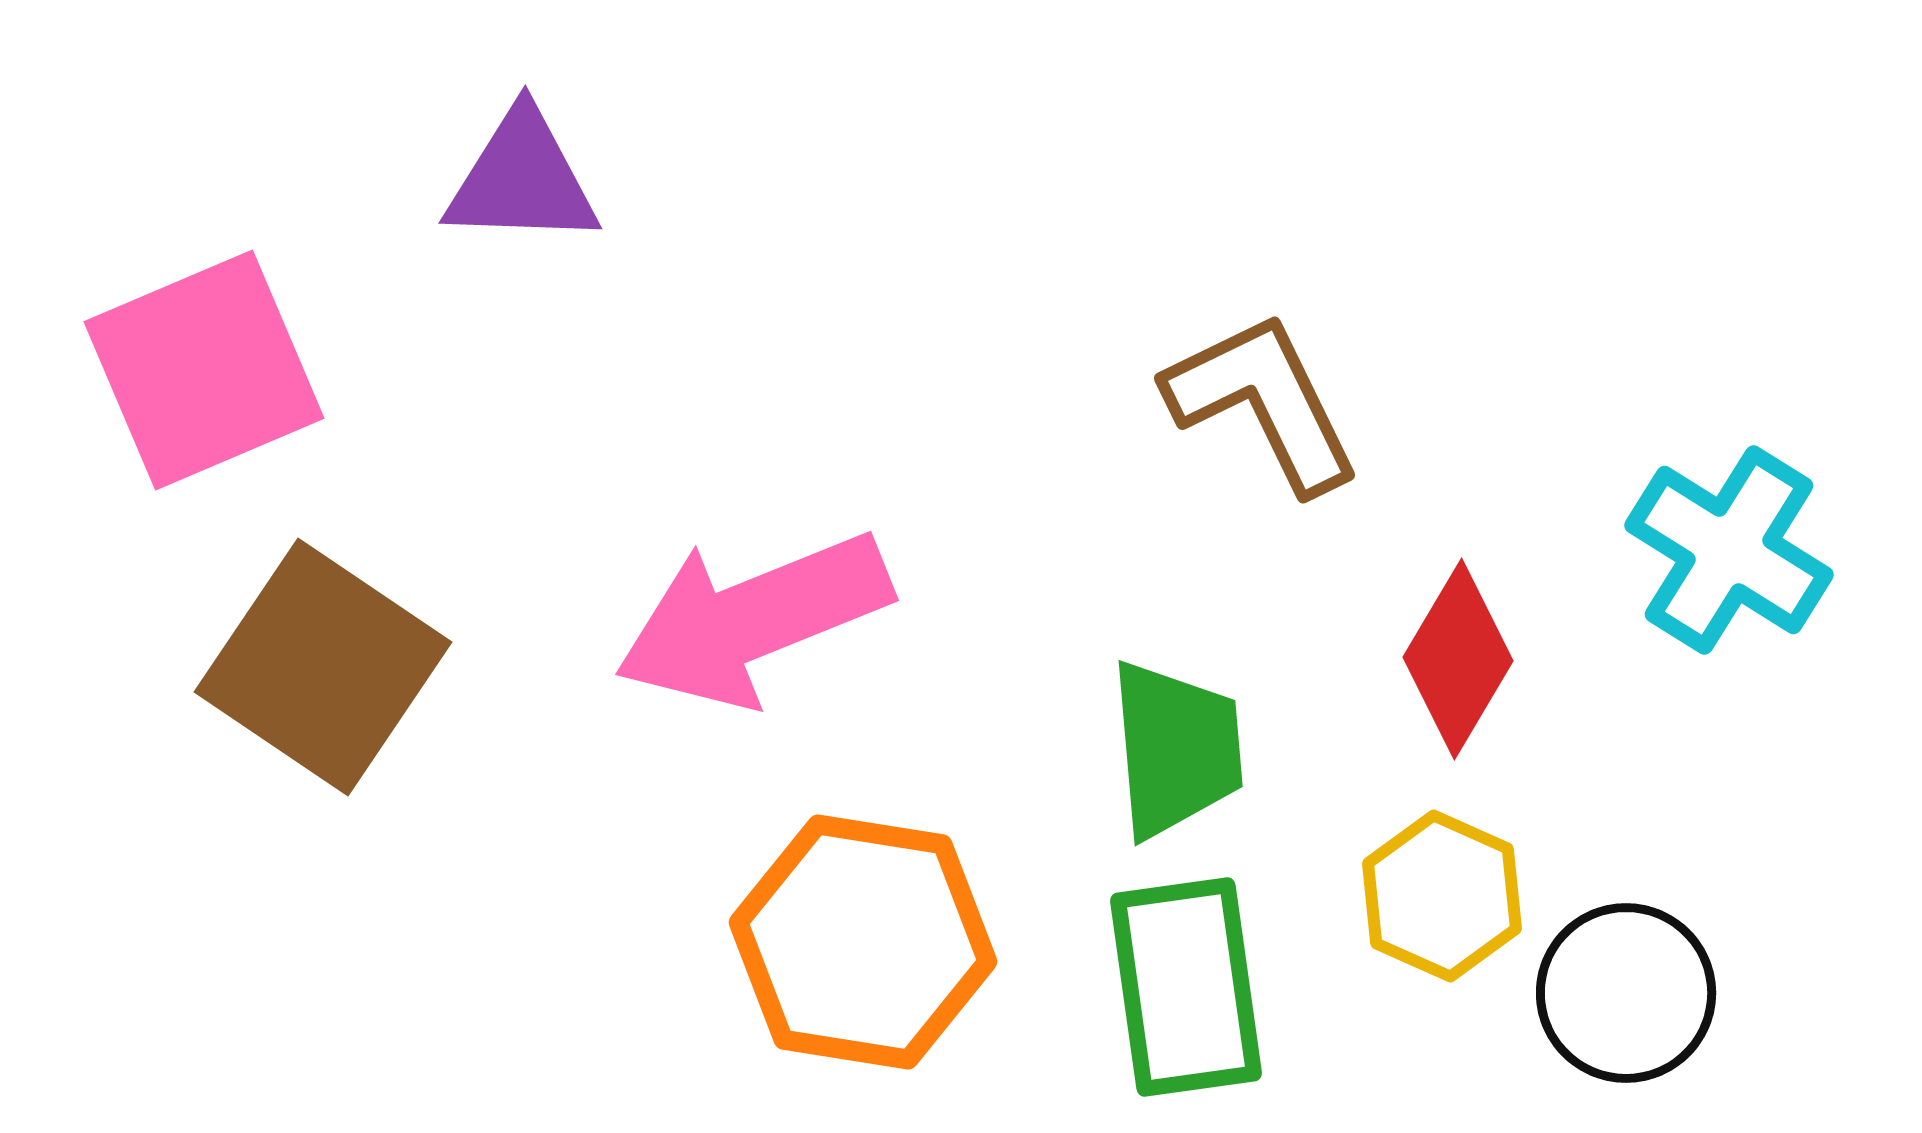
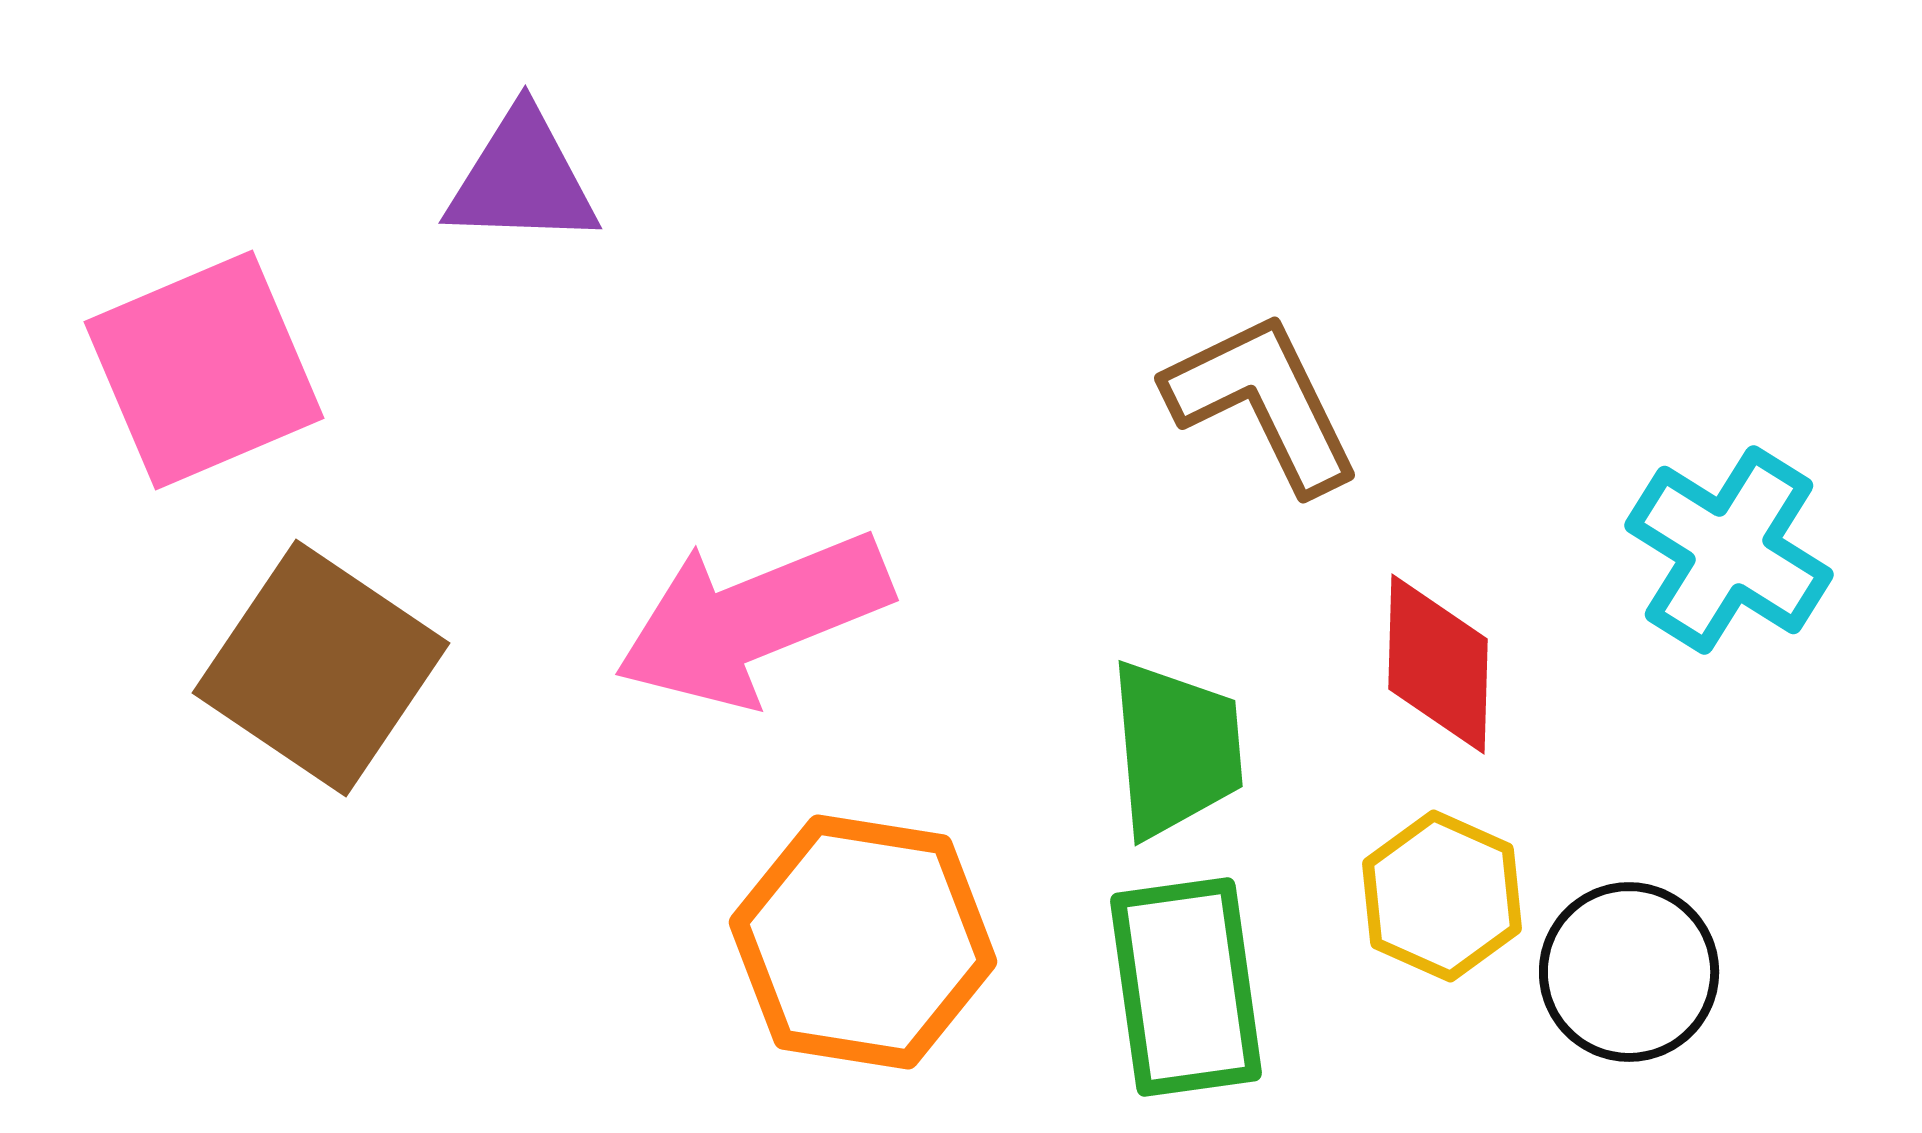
red diamond: moved 20 px left, 5 px down; rotated 29 degrees counterclockwise
brown square: moved 2 px left, 1 px down
black circle: moved 3 px right, 21 px up
